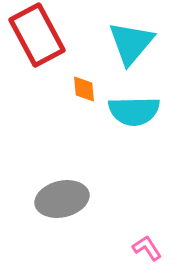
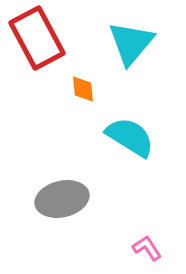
red rectangle: moved 3 px down
orange diamond: moved 1 px left
cyan semicircle: moved 4 px left, 26 px down; rotated 147 degrees counterclockwise
